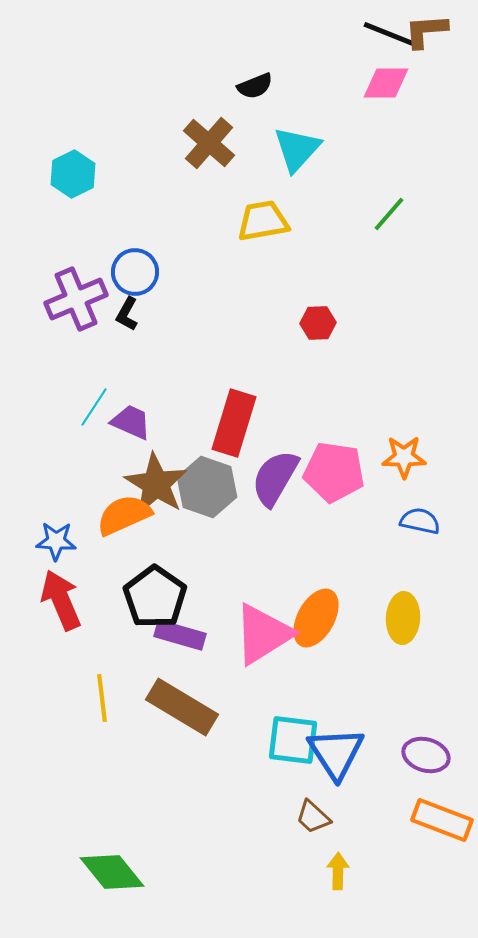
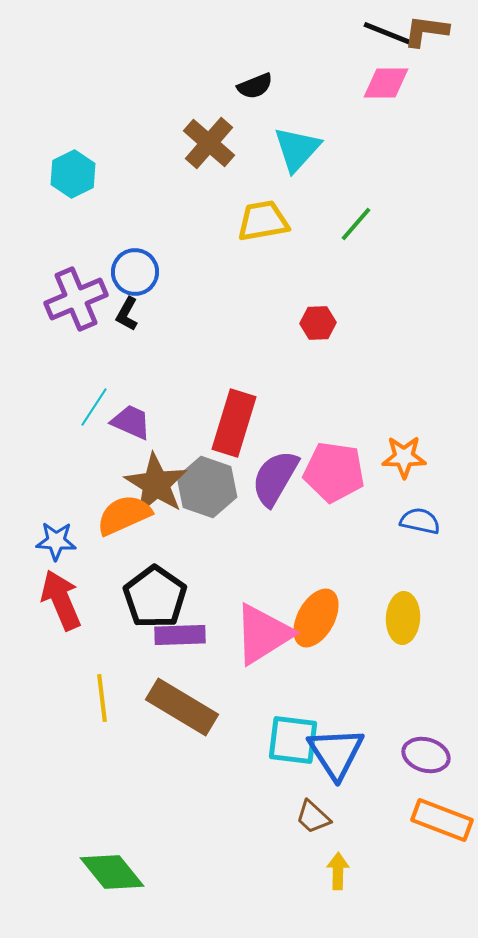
brown L-shape: rotated 12 degrees clockwise
green line: moved 33 px left, 10 px down
purple rectangle: rotated 18 degrees counterclockwise
